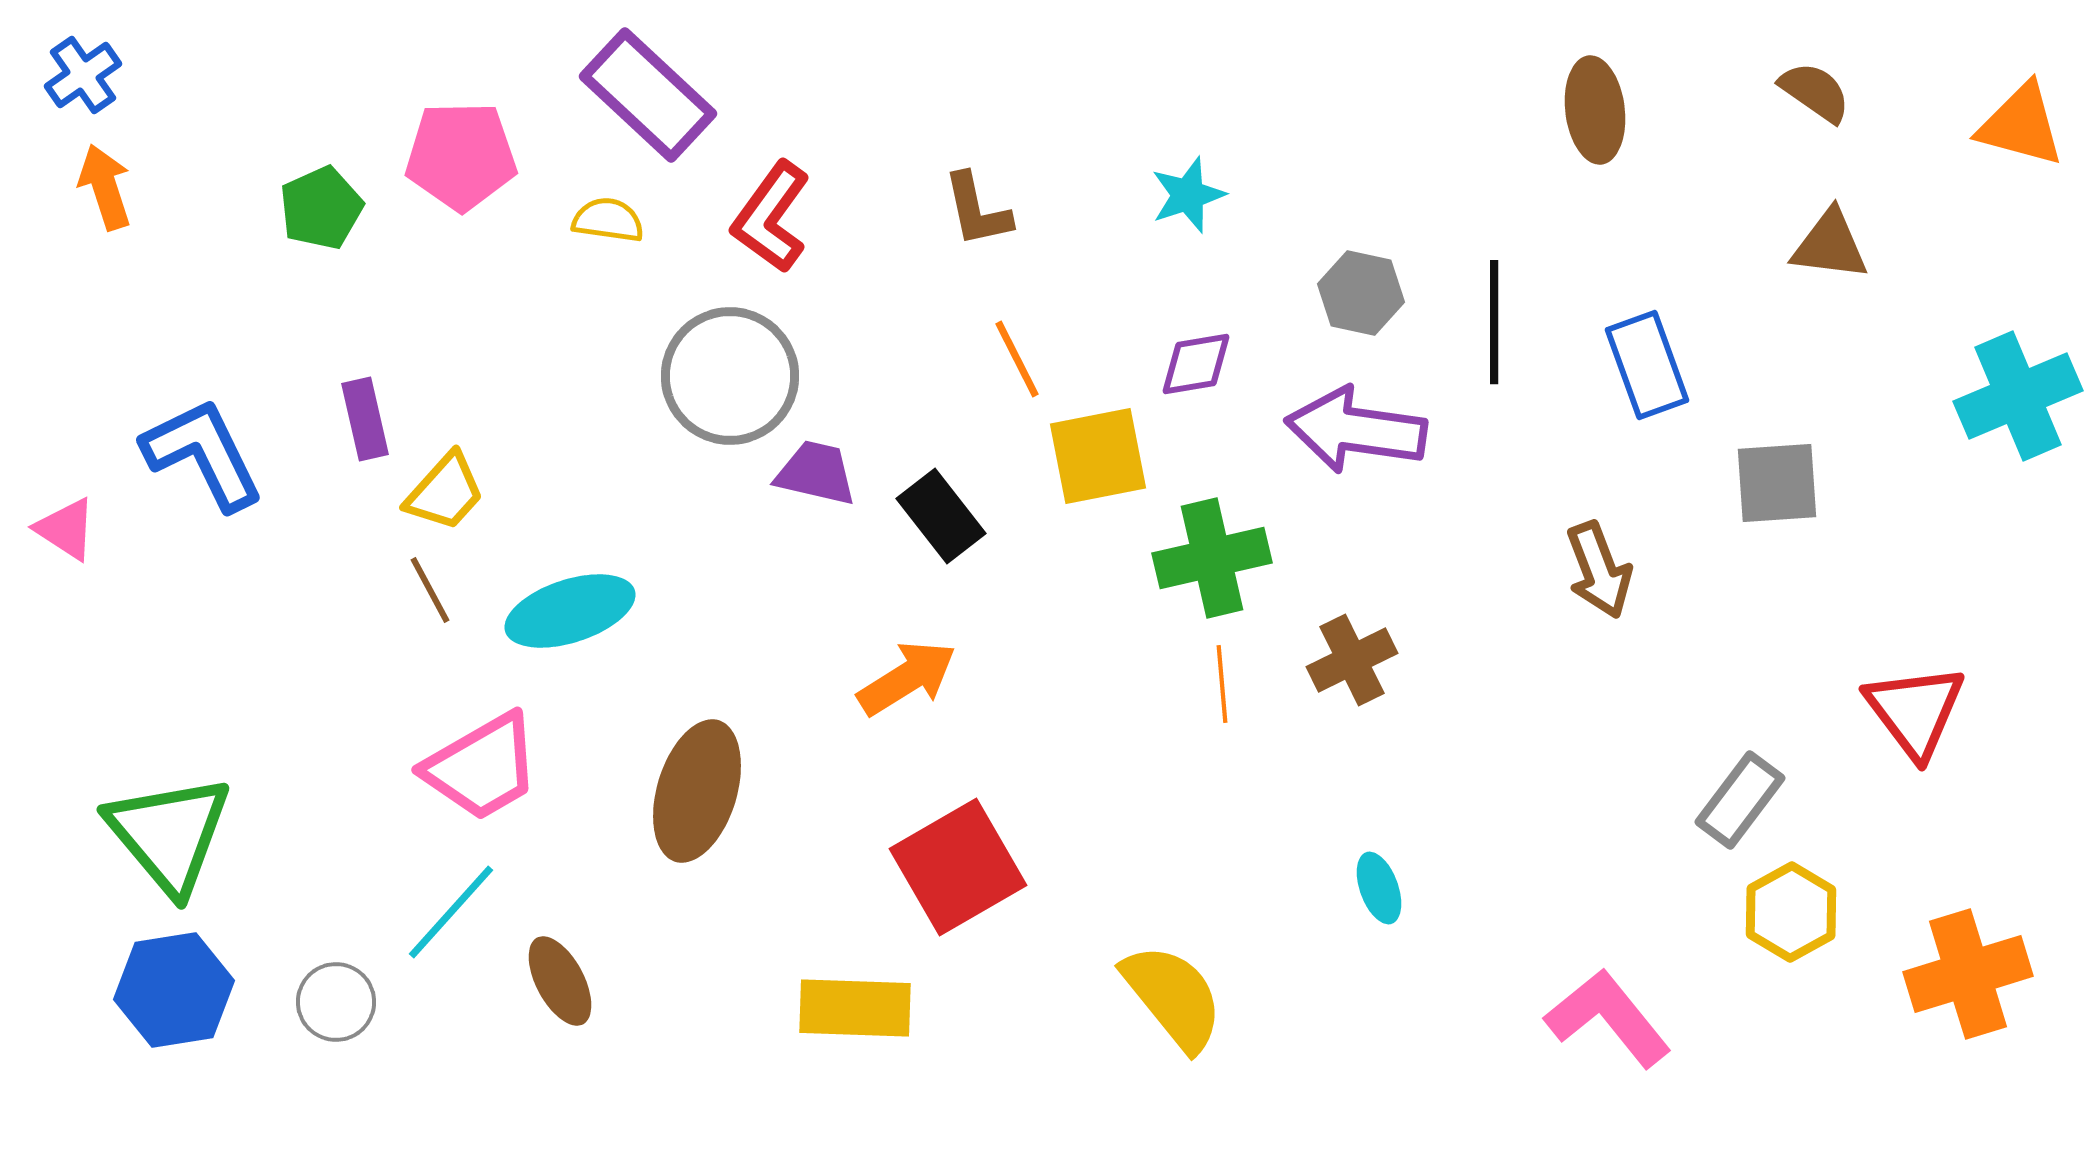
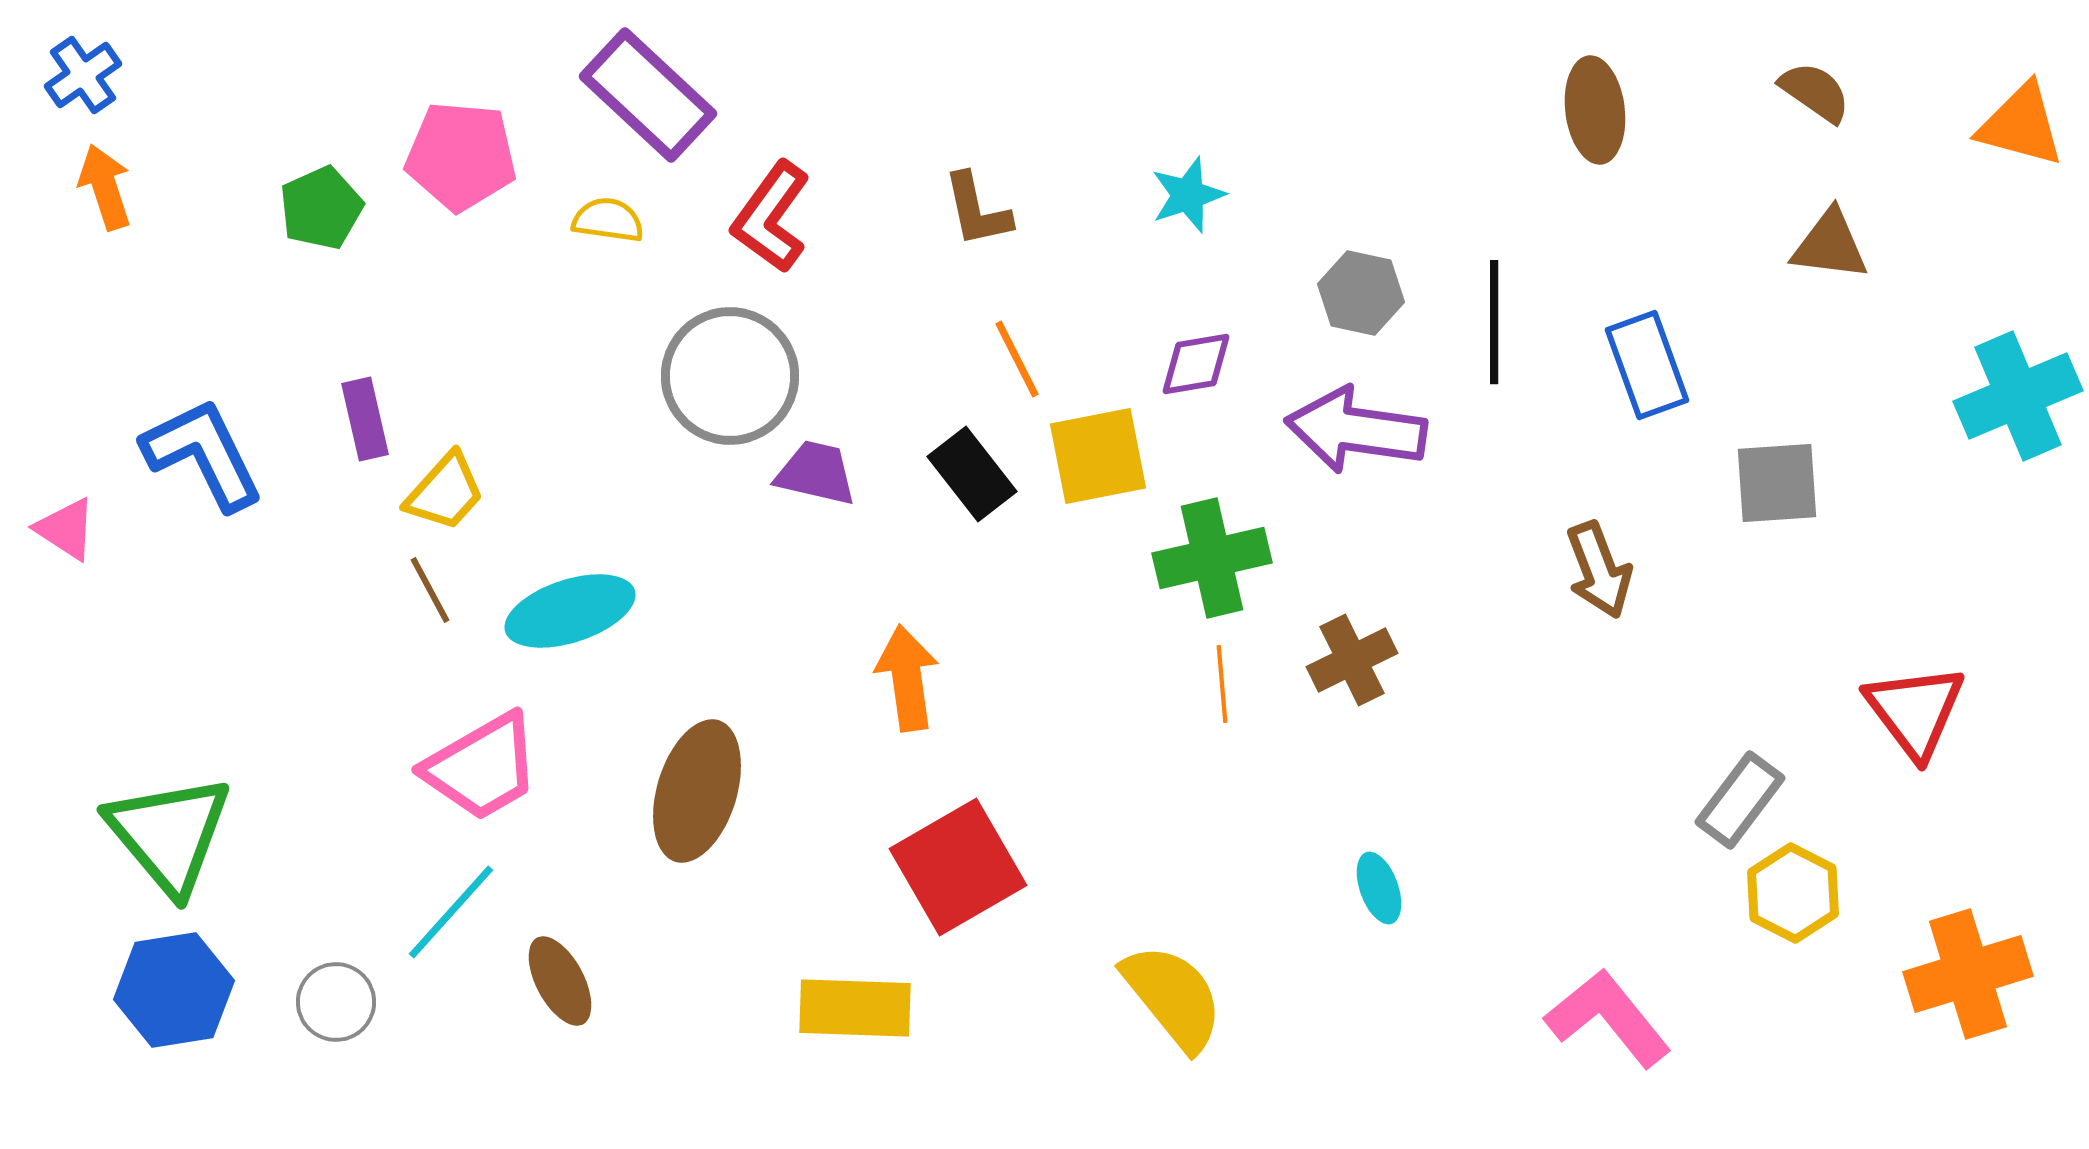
pink pentagon at (461, 156): rotated 6 degrees clockwise
black rectangle at (941, 516): moved 31 px right, 42 px up
orange arrow at (907, 678): rotated 66 degrees counterclockwise
yellow hexagon at (1791, 912): moved 2 px right, 19 px up; rotated 4 degrees counterclockwise
